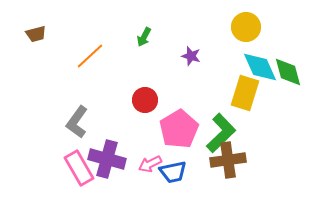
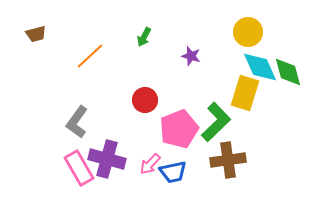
yellow circle: moved 2 px right, 5 px down
pink pentagon: rotated 9 degrees clockwise
green L-shape: moved 5 px left, 11 px up
pink arrow: rotated 20 degrees counterclockwise
